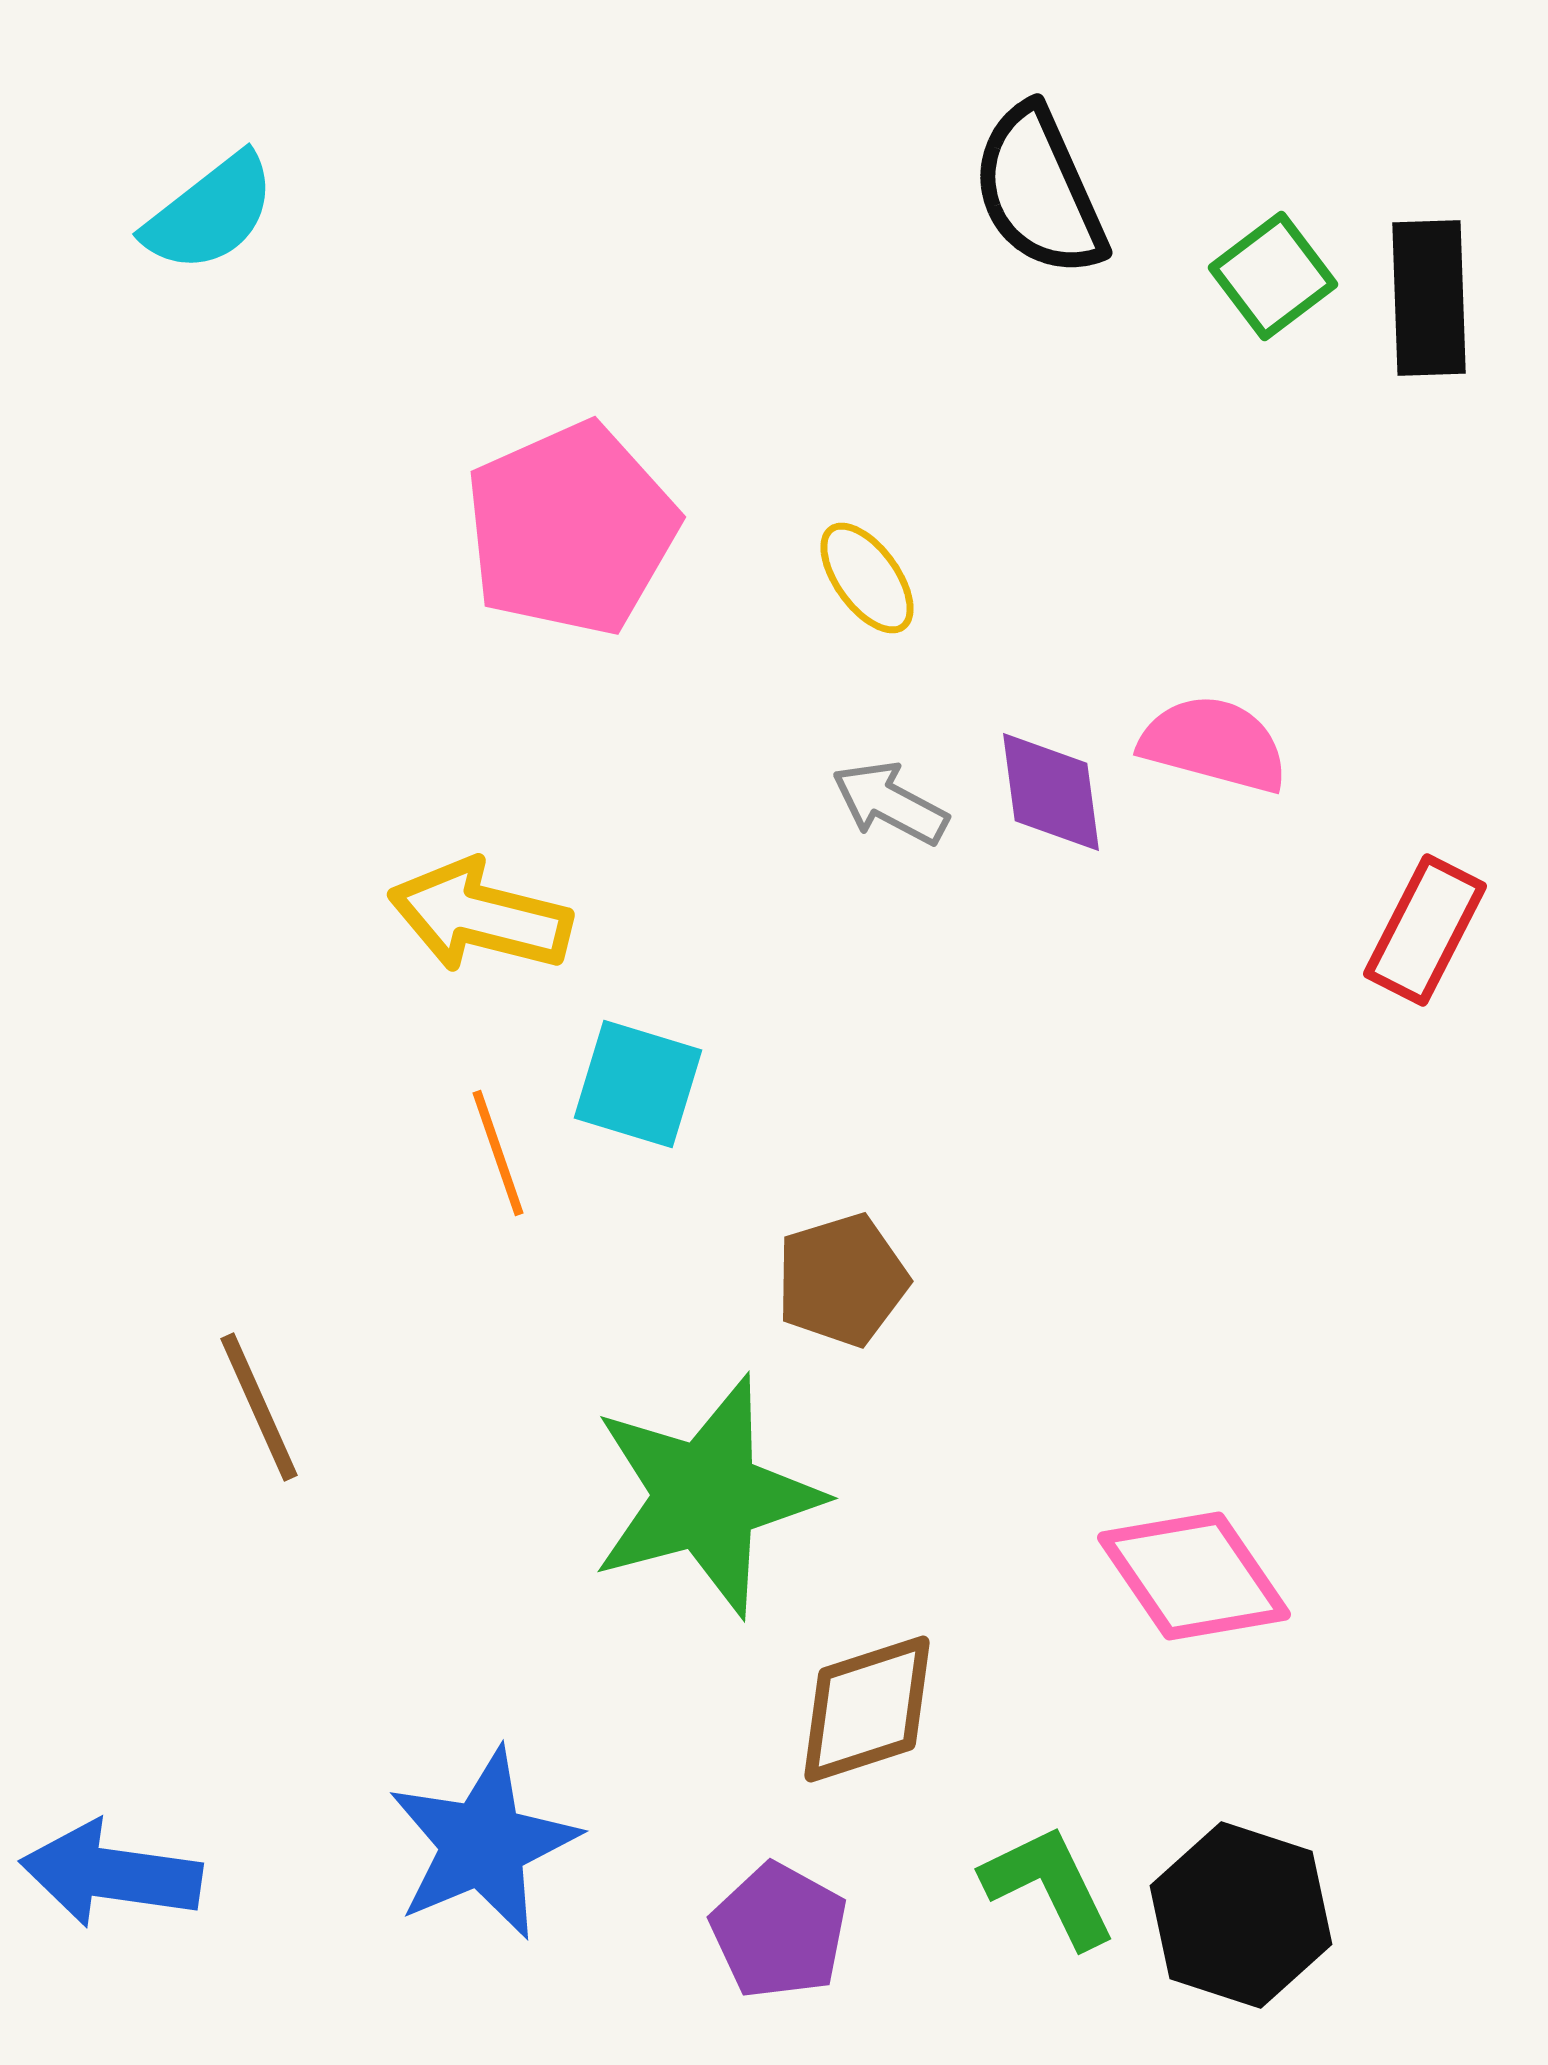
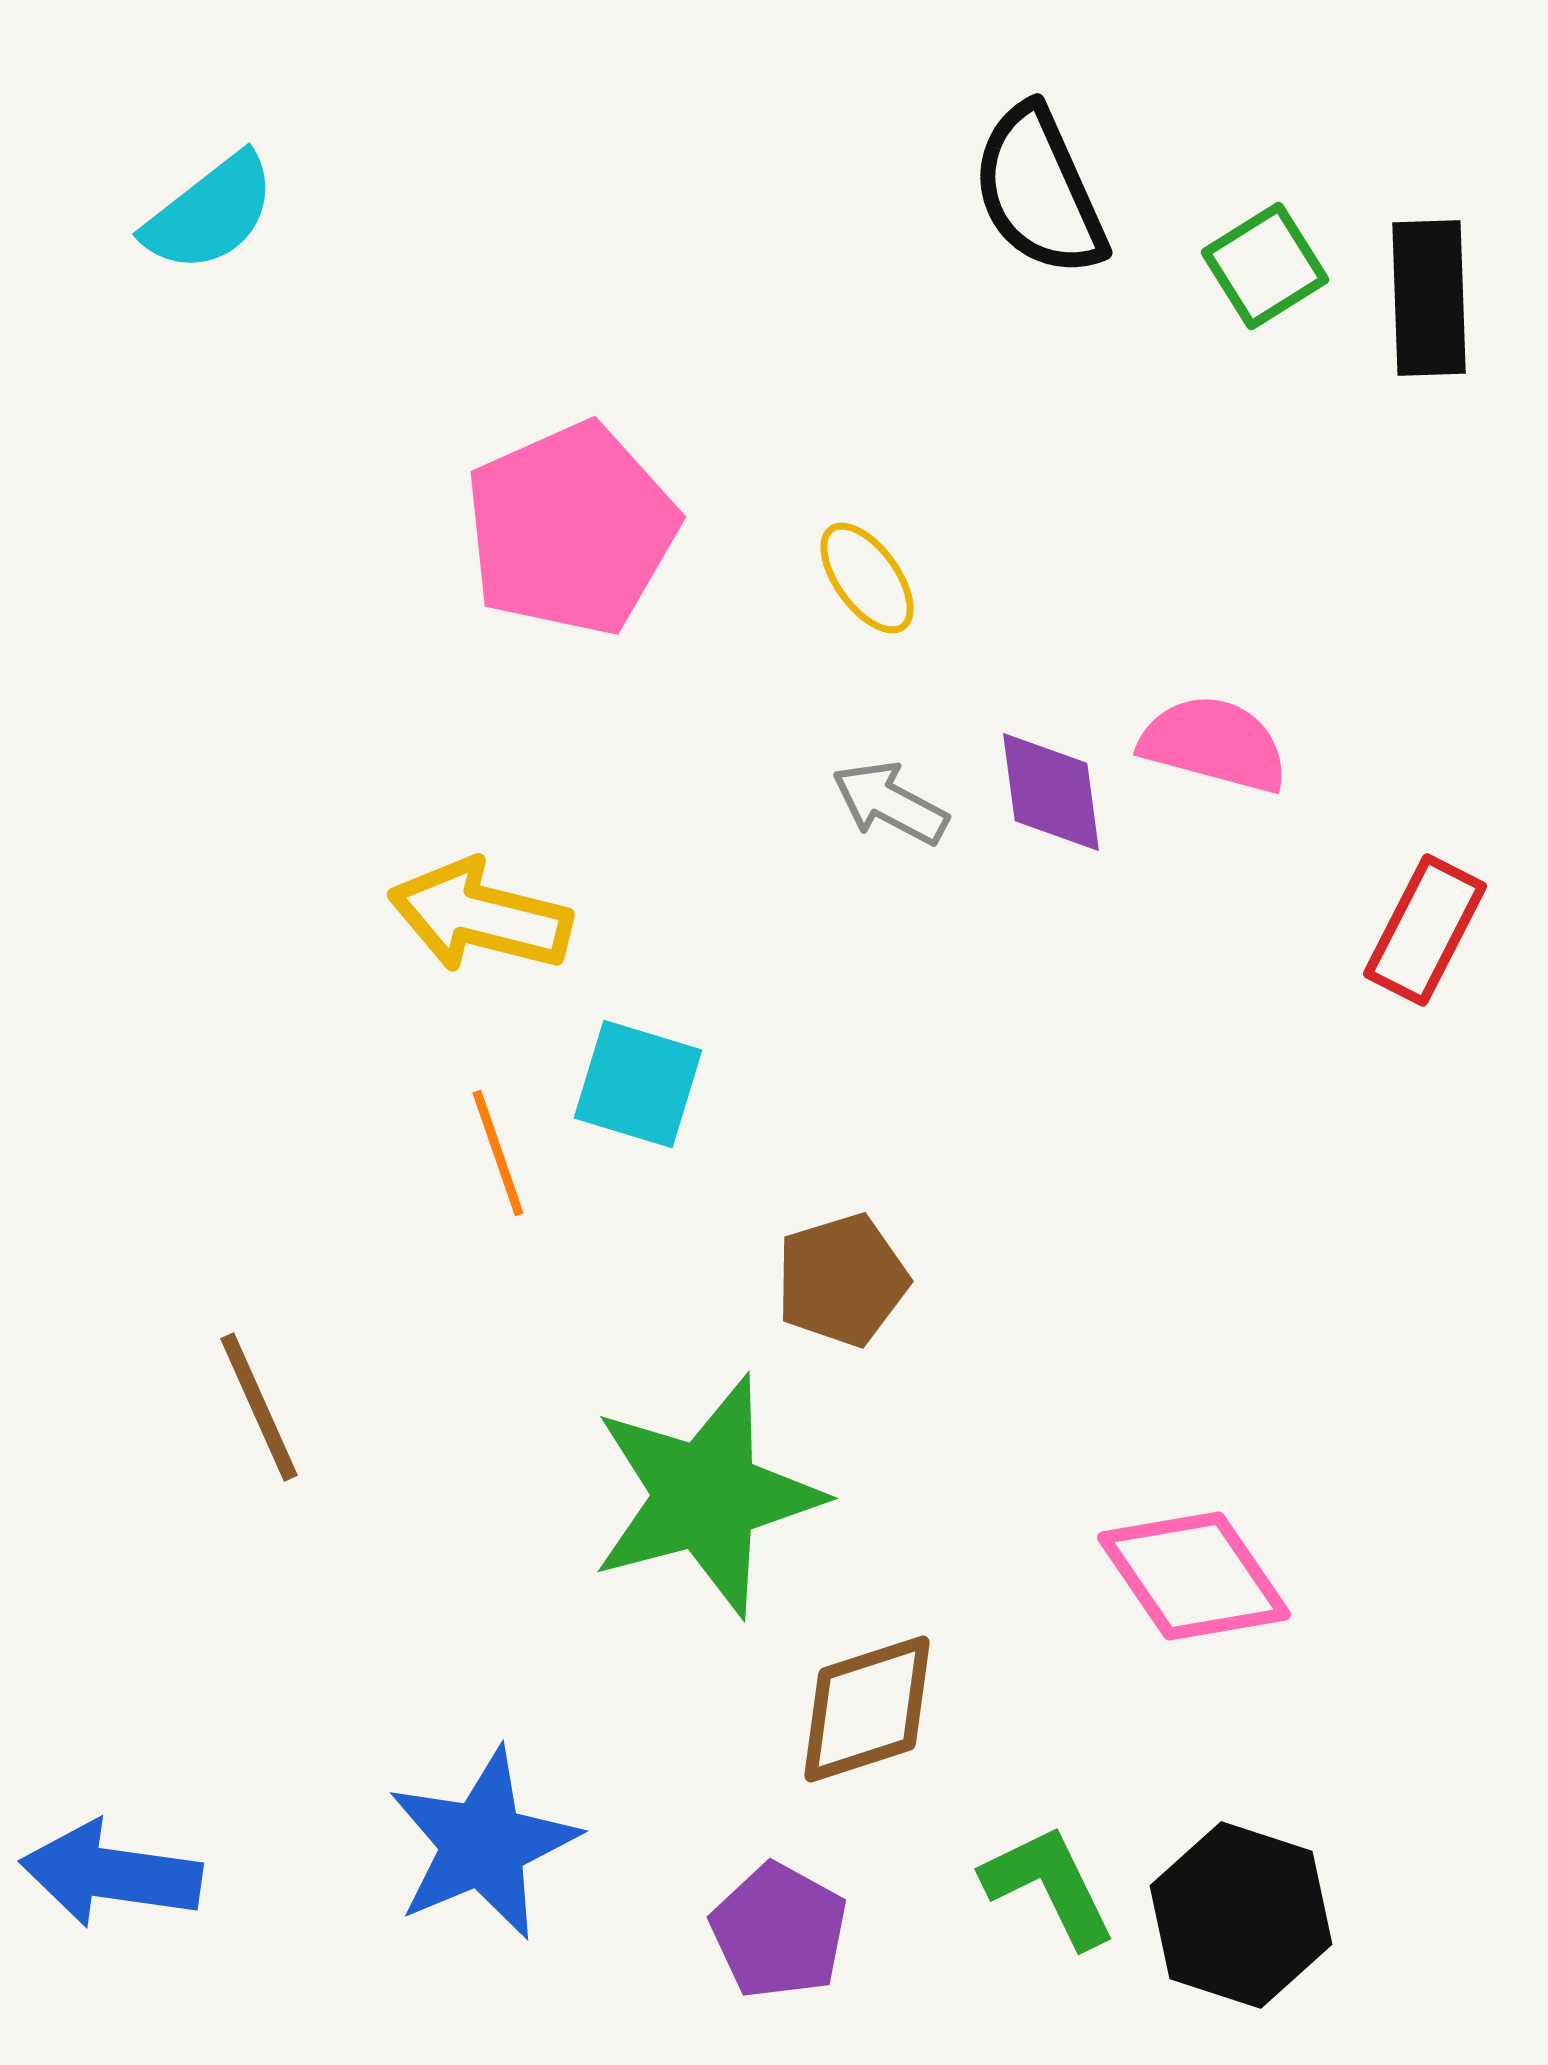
green square: moved 8 px left, 10 px up; rotated 5 degrees clockwise
